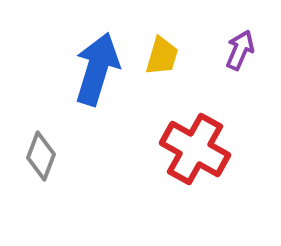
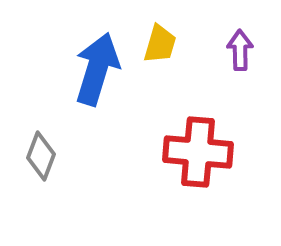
purple arrow: rotated 24 degrees counterclockwise
yellow trapezoid: moved 2 px left, 12 px up
red cross: moved 3 px right, 3 px down; rotated 24 degrees counterclockwise
